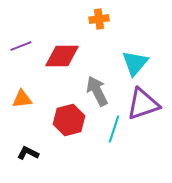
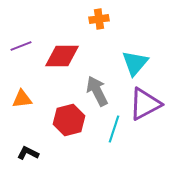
purple triangle: moved 2 px right; rotated 9 degrees counterclockwise
